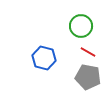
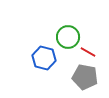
green circle: moved 13 px left, 11 px down
gray pentagon: moved 3 px left
